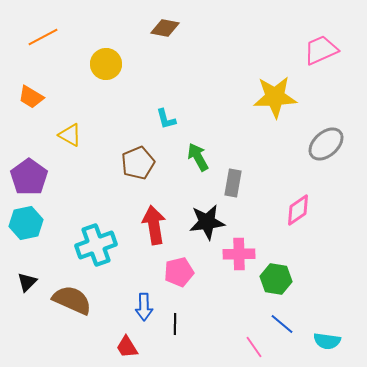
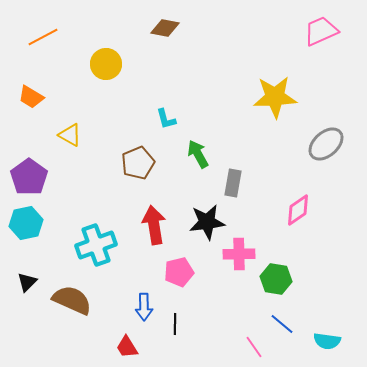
pink trapezoid: moved 19 px up
green arrow: moved 3 px up
